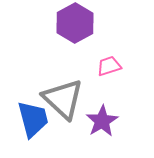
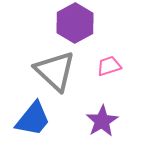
gray triangle: moved 8 px left, 28 px up
blue trapezoid: rotated 54 degrees clockwise
